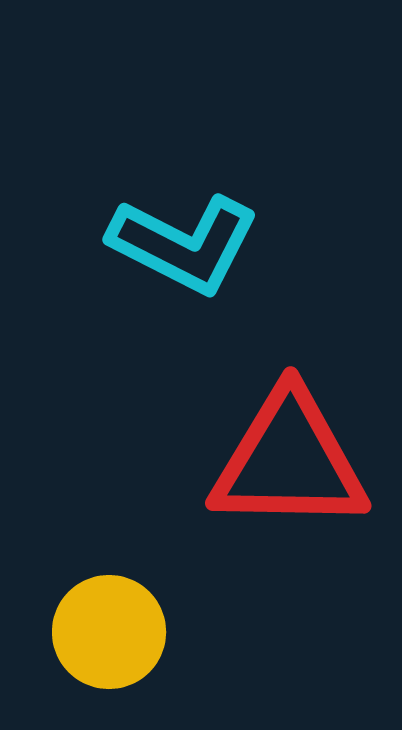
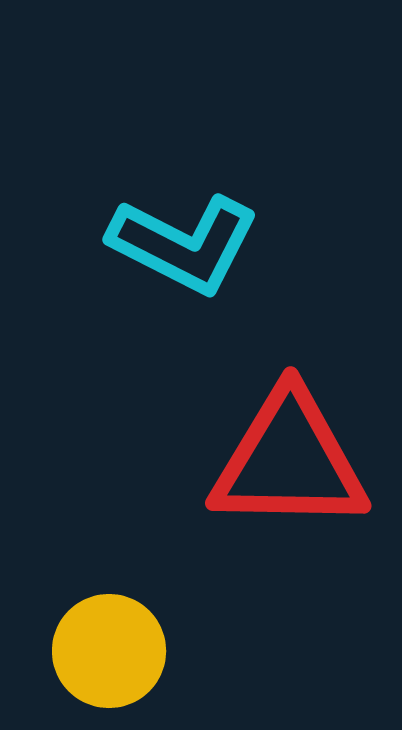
yellow circle: moved 19 px down
